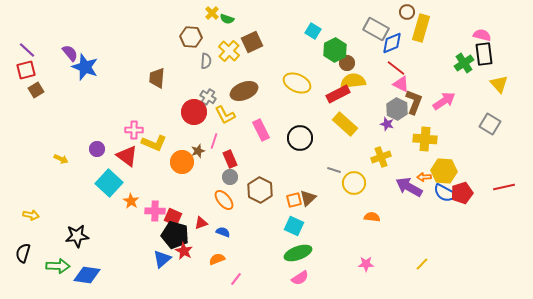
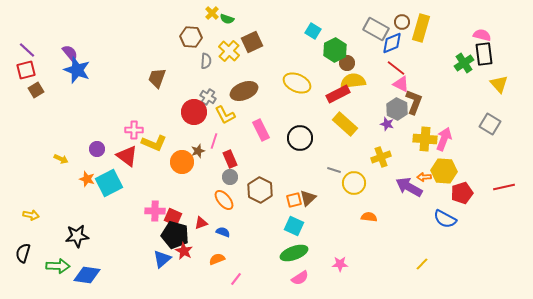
brown circle at (407, 12): moved 5 px left, 10 px down
blue star at (85, 67): moved 8 px left, 3 px down
brown trapezoid at (157, 78): rotated 15 degrees clockwise
pink arrow at (444, 101): moved 38 px down; rotated 35 degrees counterclockwise
cyan square at (109, 183): rotated 20 degrees clockwise
blue semicircle at (445, 193): moved 26 px down
orange star at (131, 201): moved 44 px left, 22 px up; rotated 14 degrees counterclockwise
orange semicircle at (372, 217): moved 3 px left
green ellipse at (298, 253): moved 4 px left
pink star at (366, 264): moved 26 px left
